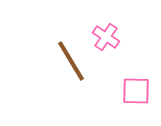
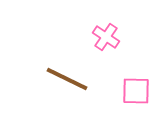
brown line: moved 4 px left, 18 px down; rotated 33 degrees counterclockwise
